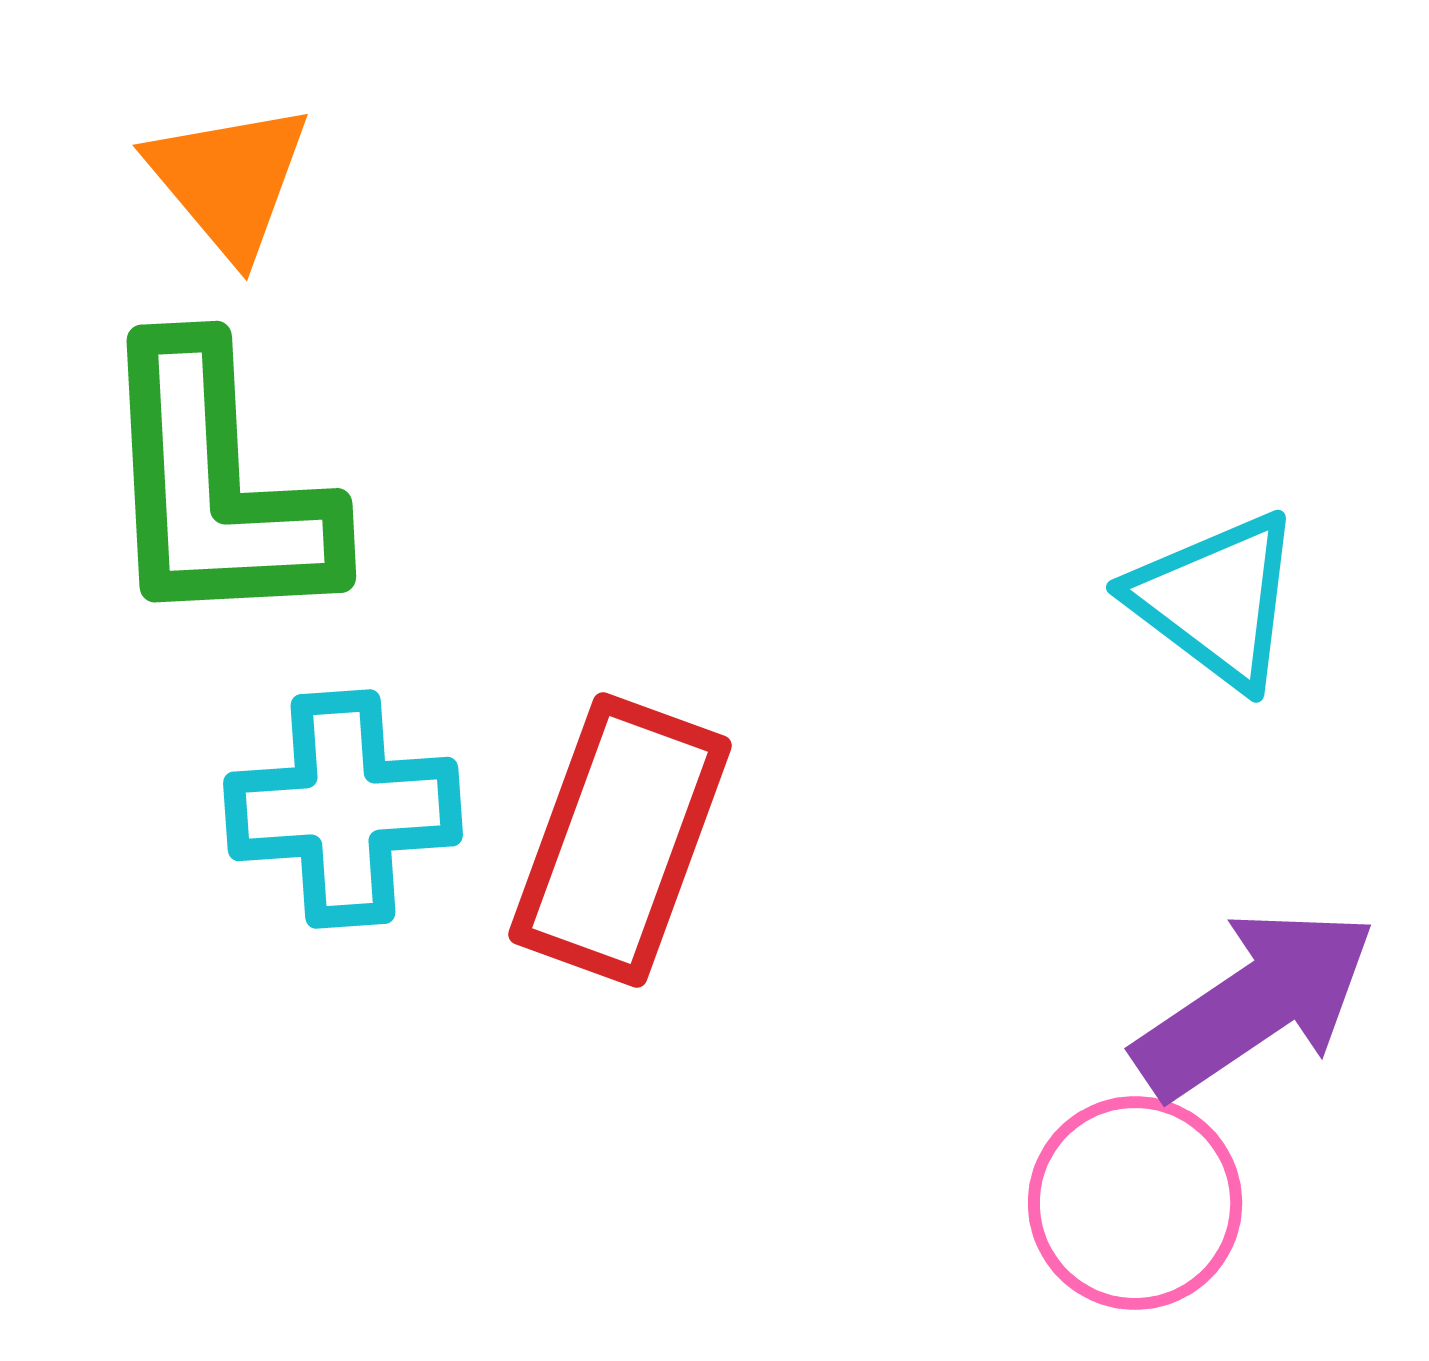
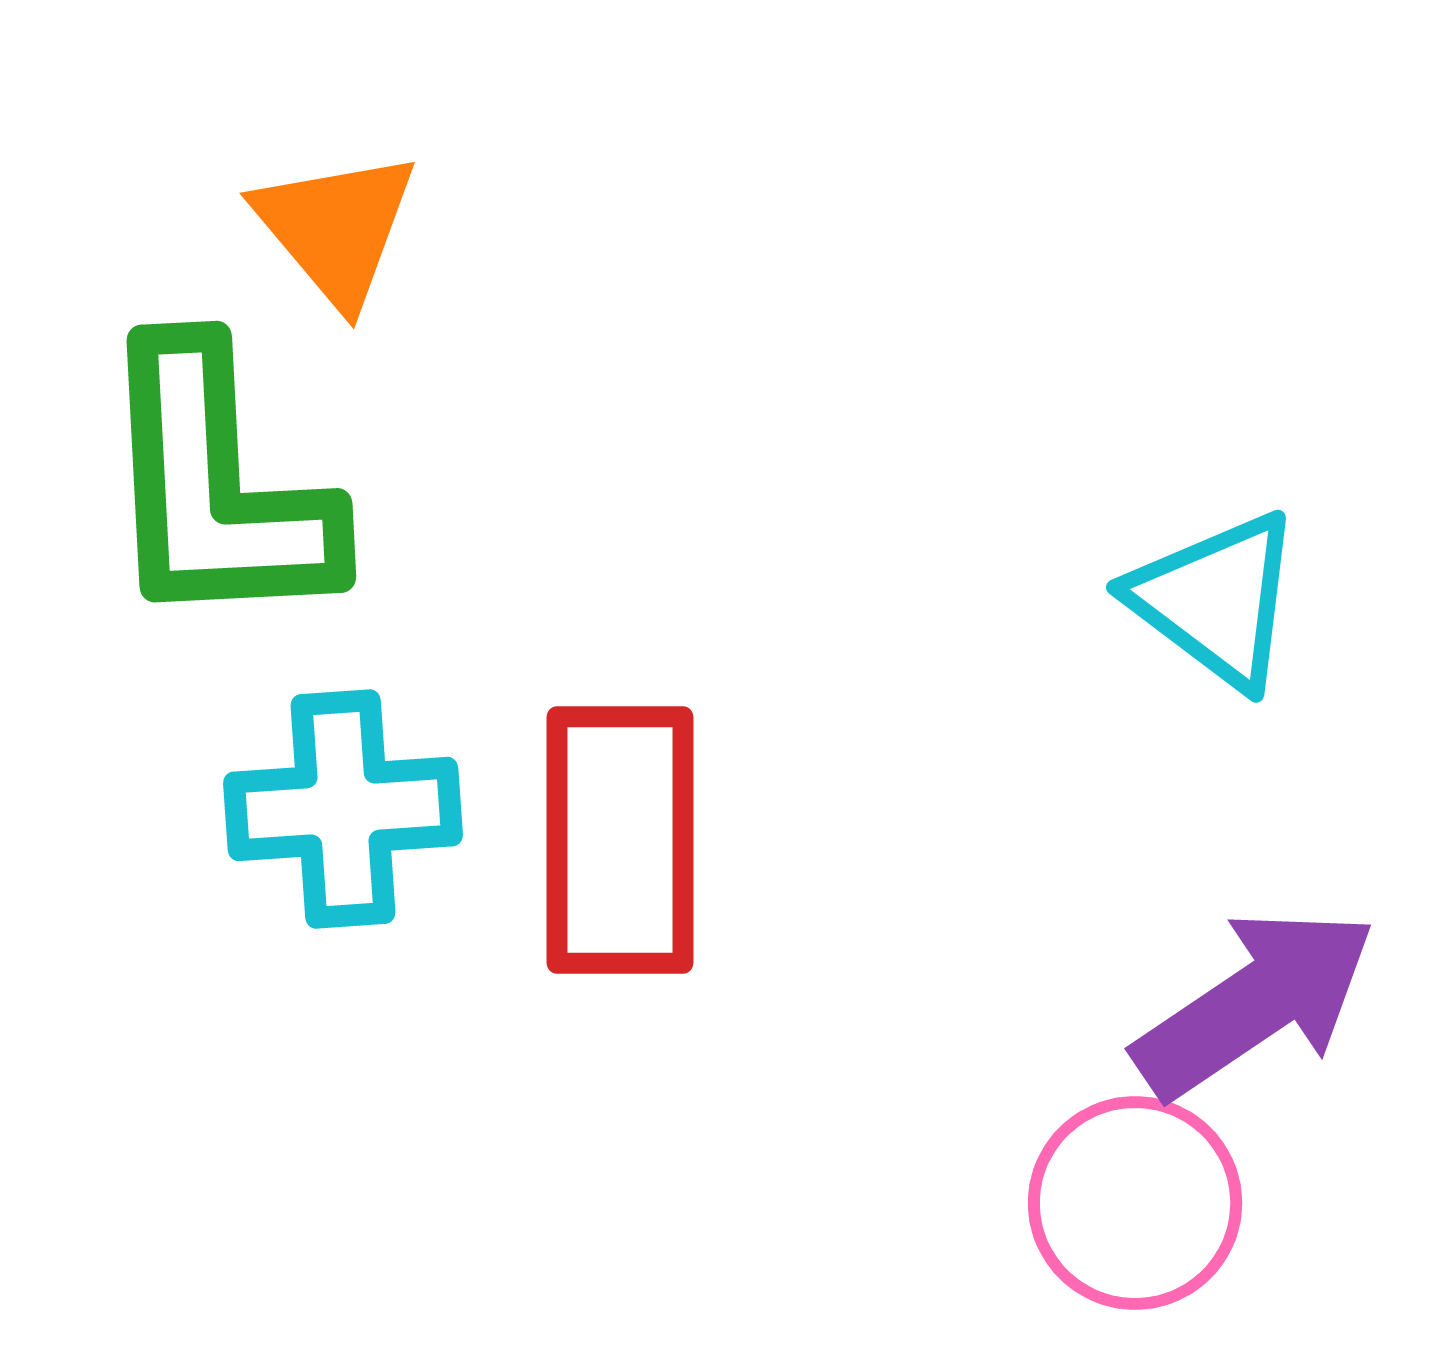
orange triangle: moved 107 px right, 48 px down
red rectangle: rotated 20 degrees counterclockwise
